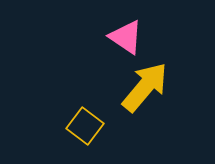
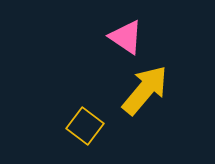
yellow arrow: moved 3 px down
